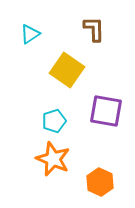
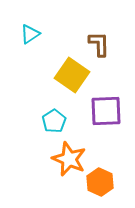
brown L-shape: moved 5 px right, 15 px down
yellow square: moved 5 px right, 5 px down
purple square: rotated 12 degrees counterclockwise
cyan pentagon: rotated 15 degrees counterclockwise
orange star: moved 16 px right
